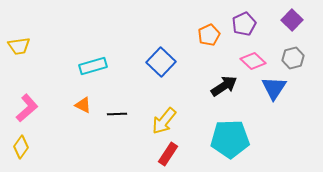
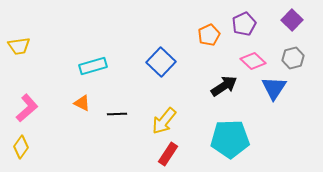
orange triangle: moved 1 px left, 2 px up
